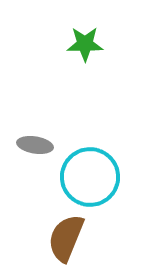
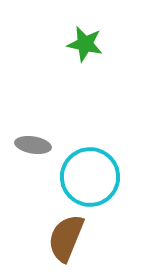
green star: rotated 12 degrees clockwise
gray ellipse: moved 2 px left
